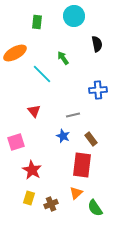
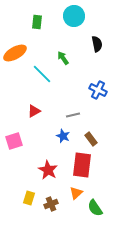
blue cross: rotated 30 degrees clockwise
red triangle: rotated 40 degrees clockwise
pink square: moved 2 px left, 1 px up
red star: moved 16 px right
